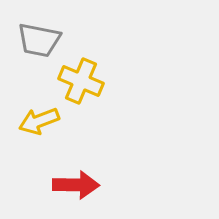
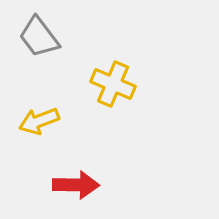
gray trapezoid: moved 3 px up; rotated 42 degrees clockwise
yellow cross: moved 32 px right, 3 px down
